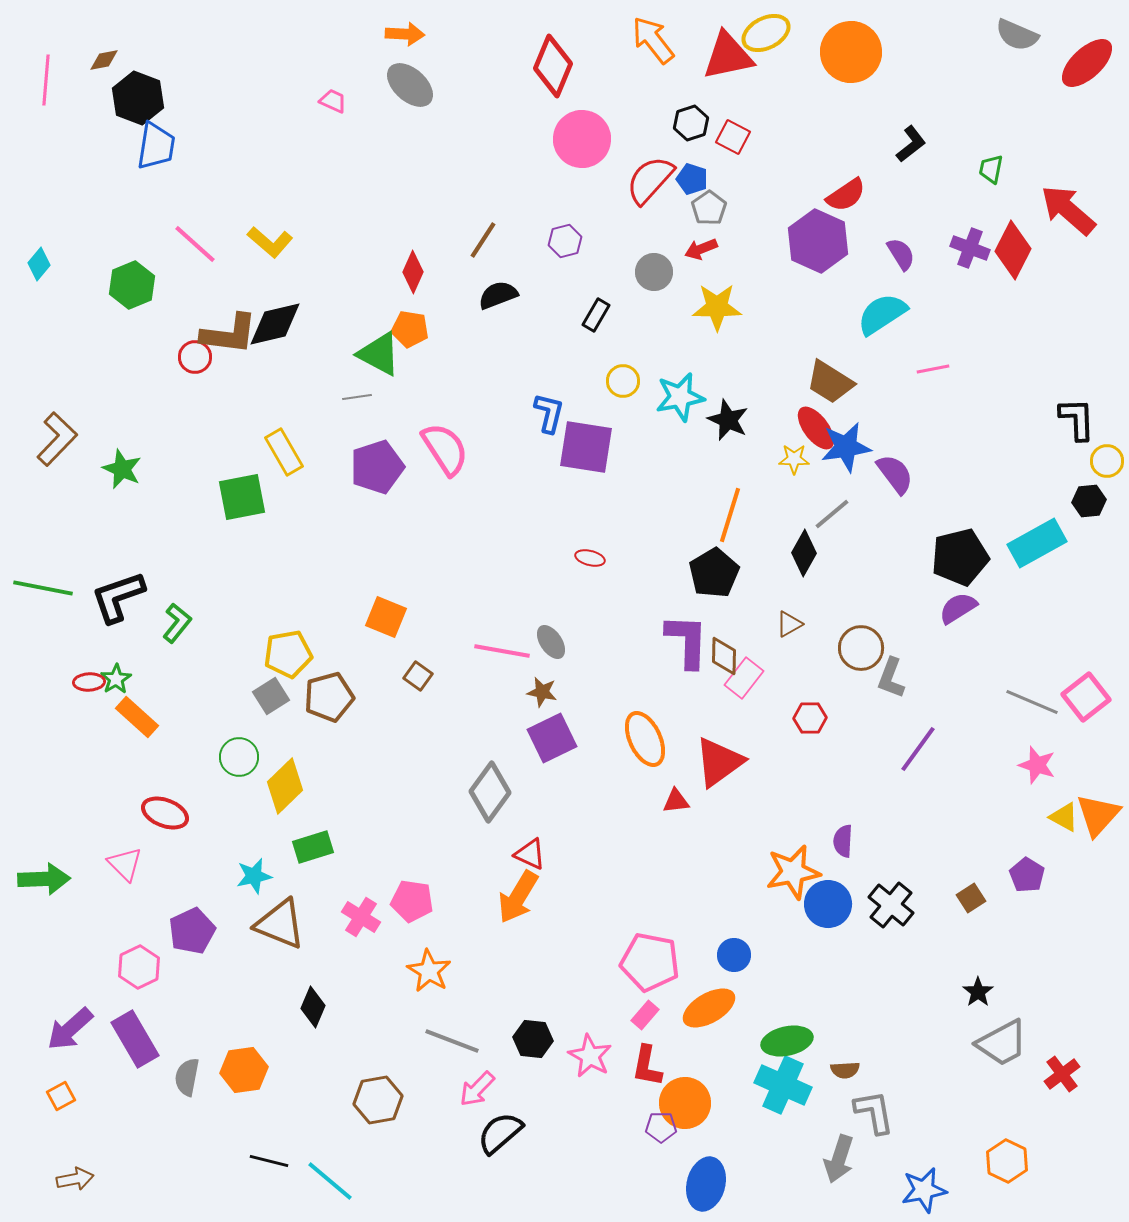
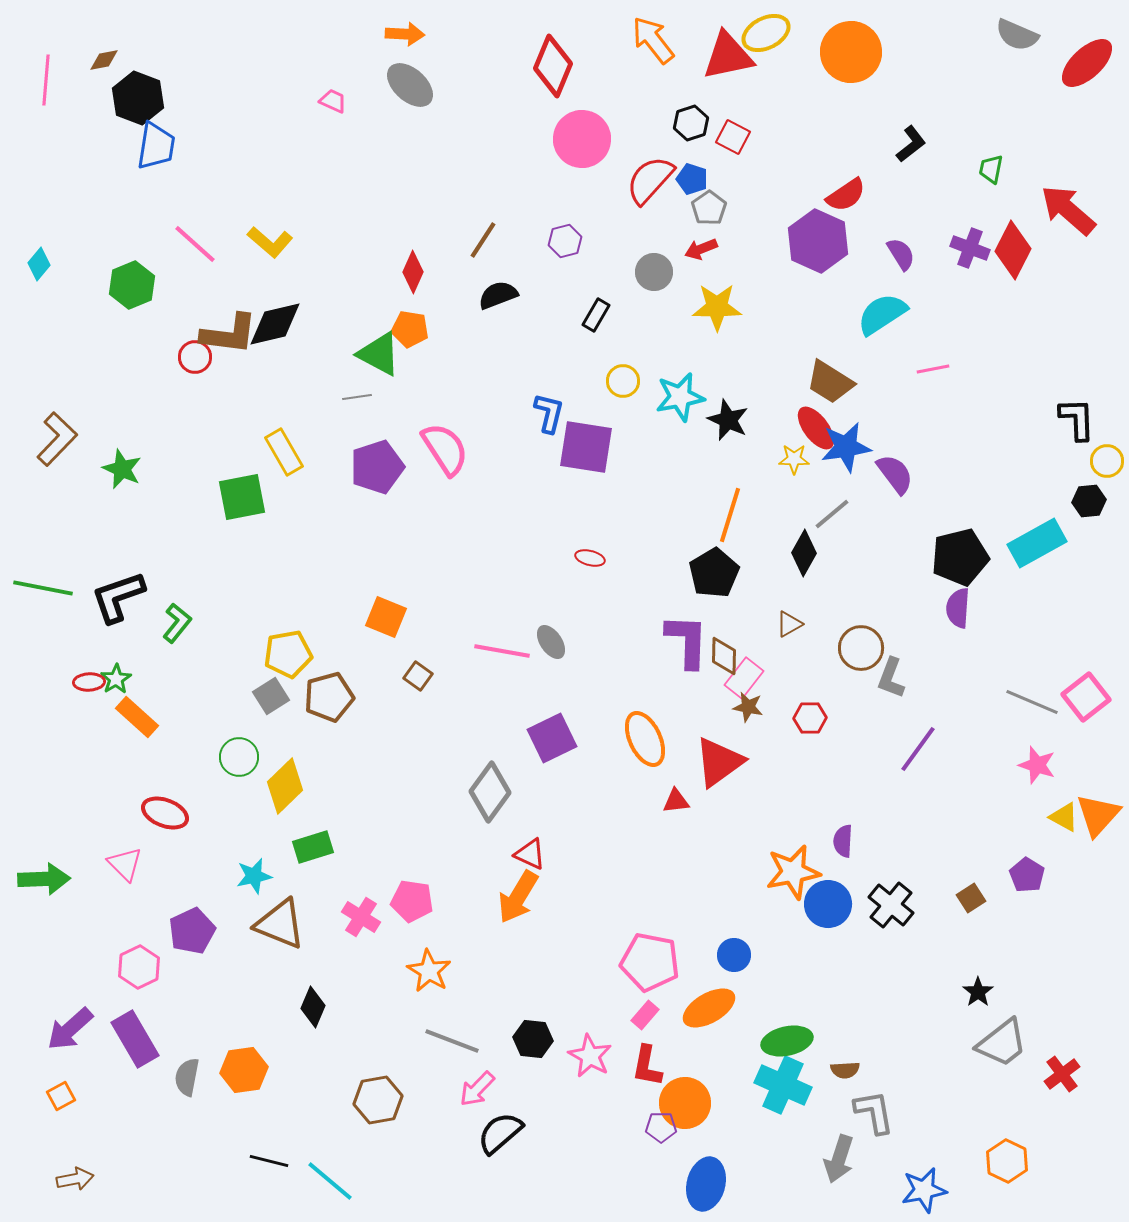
purple semicircle at (958, 608): rotated 54 degrees counterclockwise
brown star at (542, 692): moved 206 px right, 15 px down
gray trapezoid at (1002, 1043): rotated 10 degrees counterclockwise
